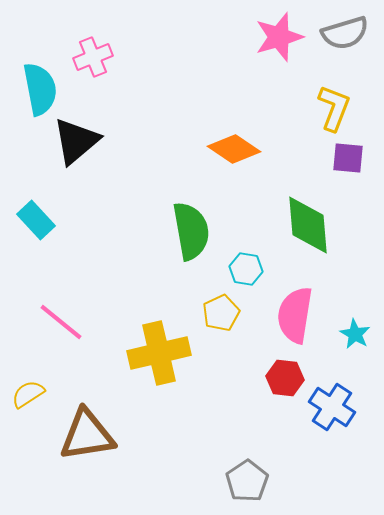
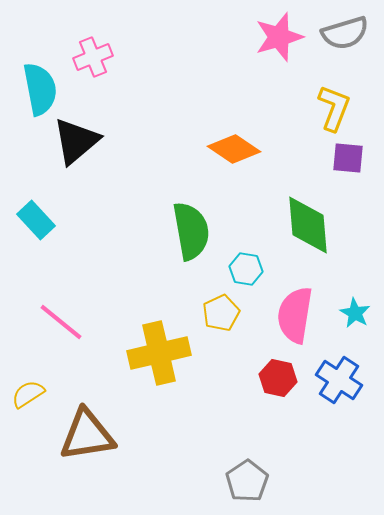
cyan star: moved 21 px up
red hexagon: moved 7 px left; rotated 6 degrees clockwise
blue cross: moved 7 px right, 27 px up
